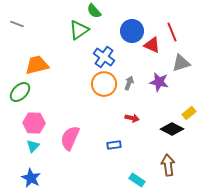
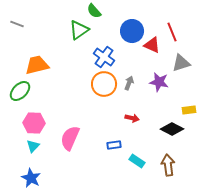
green ellipse: moved 1 px up
yellow rectangle: moved 3 px up; rotated 32 degrees clockwise
cyan rectangle: moved 19 px up
